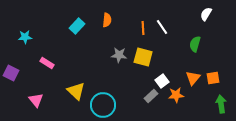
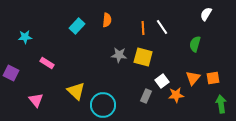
gray rectangle: moved 5 px left; rotated 24 degrees counterclockwise
